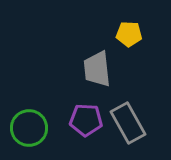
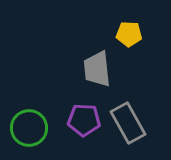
purple pentagon: moved 2 px left
